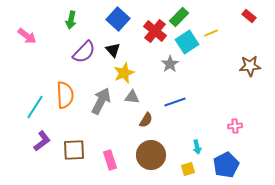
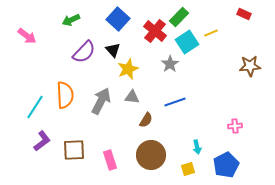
red rectangle: moved 5 px left, 2 px up; rotated 16 degrees counterclockwise
green arrow: rotated 54 degrees clockwise
yellow star: moved 4 px right, 4 px up
